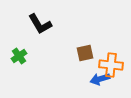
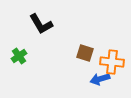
black L-shape: moved 1 px right
brown square: rotated 30 degrees clockwise
orange cross: moved 1 px right, 3 px up
